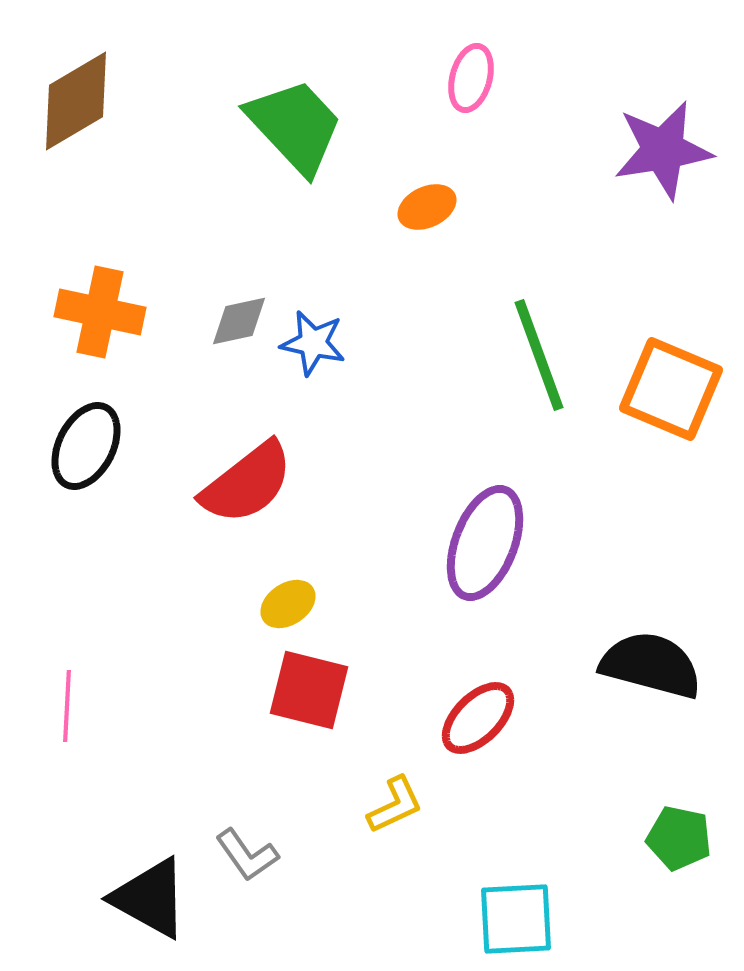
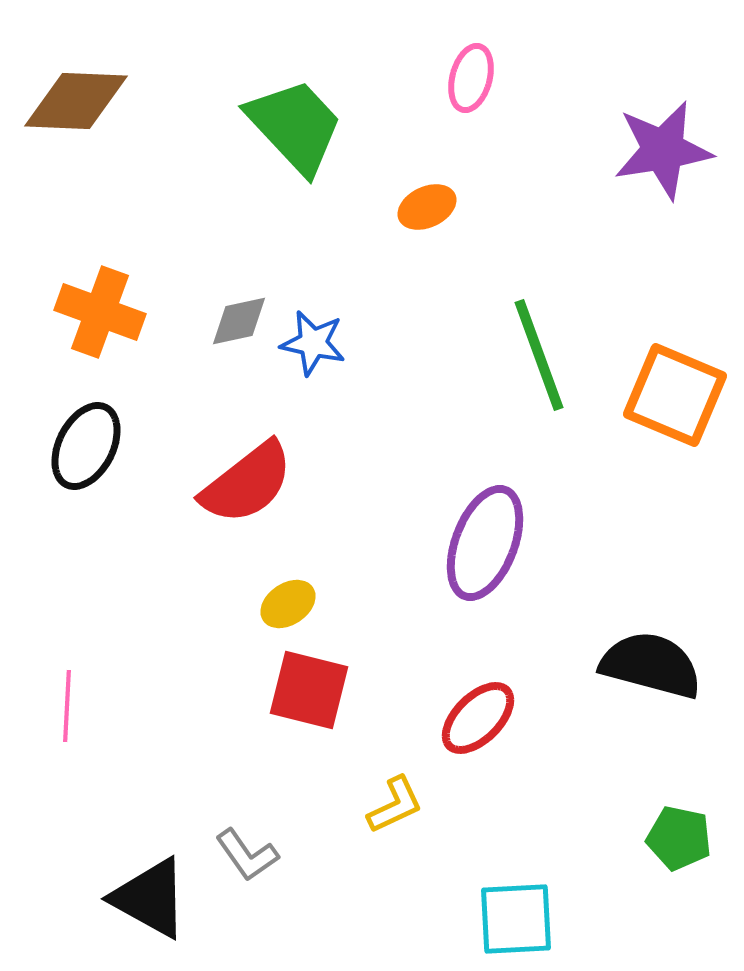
brown diamond: rotated 33 degrees clockwise
orange cross: rotated 8 degrees clockwise
orange square: moved 4 px right, 6 px down
